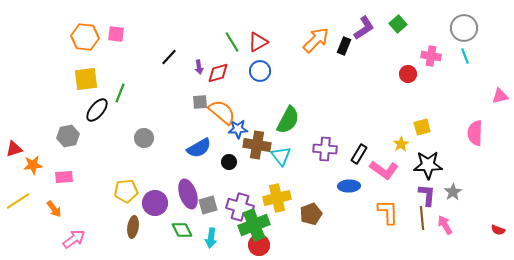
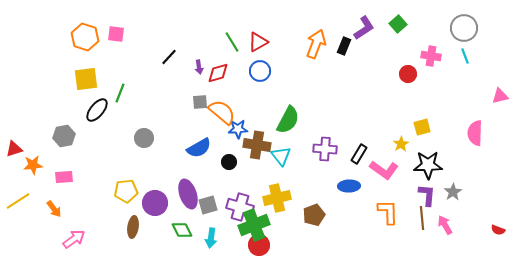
orange hexagon at (85, 37): rotated 12 degrees clockwise
orange arrow at (316, 40): moved 4 px down; rotated 24 degrees counterclockwise
gray hexagon at (68, 136): moved 4 px left
brown pentagon at (311, 214): moved 3 px right, 1 px down
